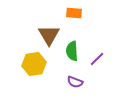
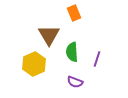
orange rectangle: rotated 63 degrees clockwise
green semicircle: moved 1 px down
purple line: rotated 28 degrees counterclockwise
yellow hexagon: rotated 15 degrees counterclockwise
